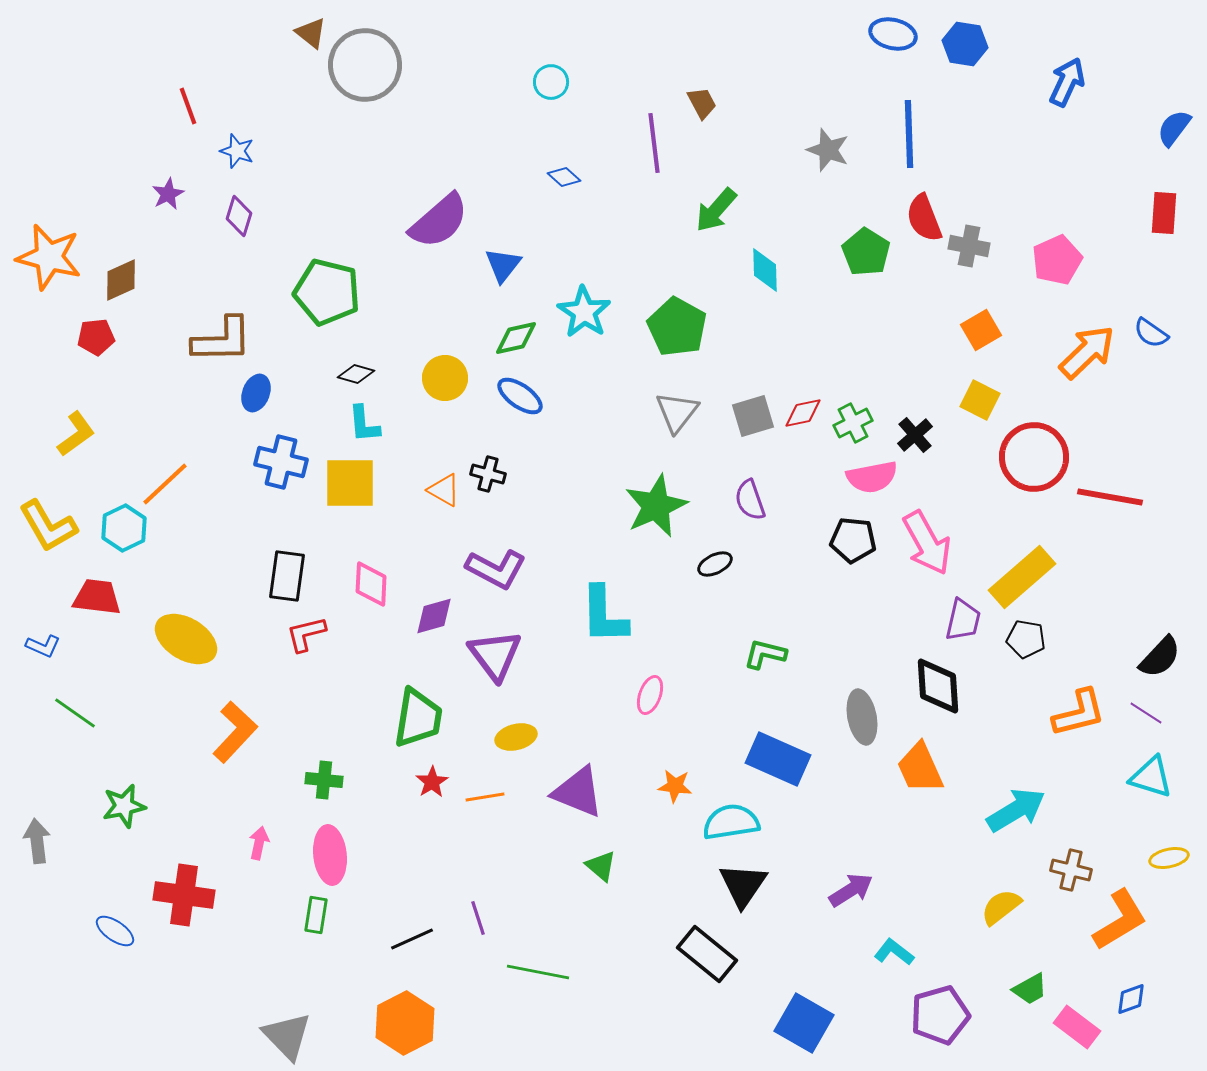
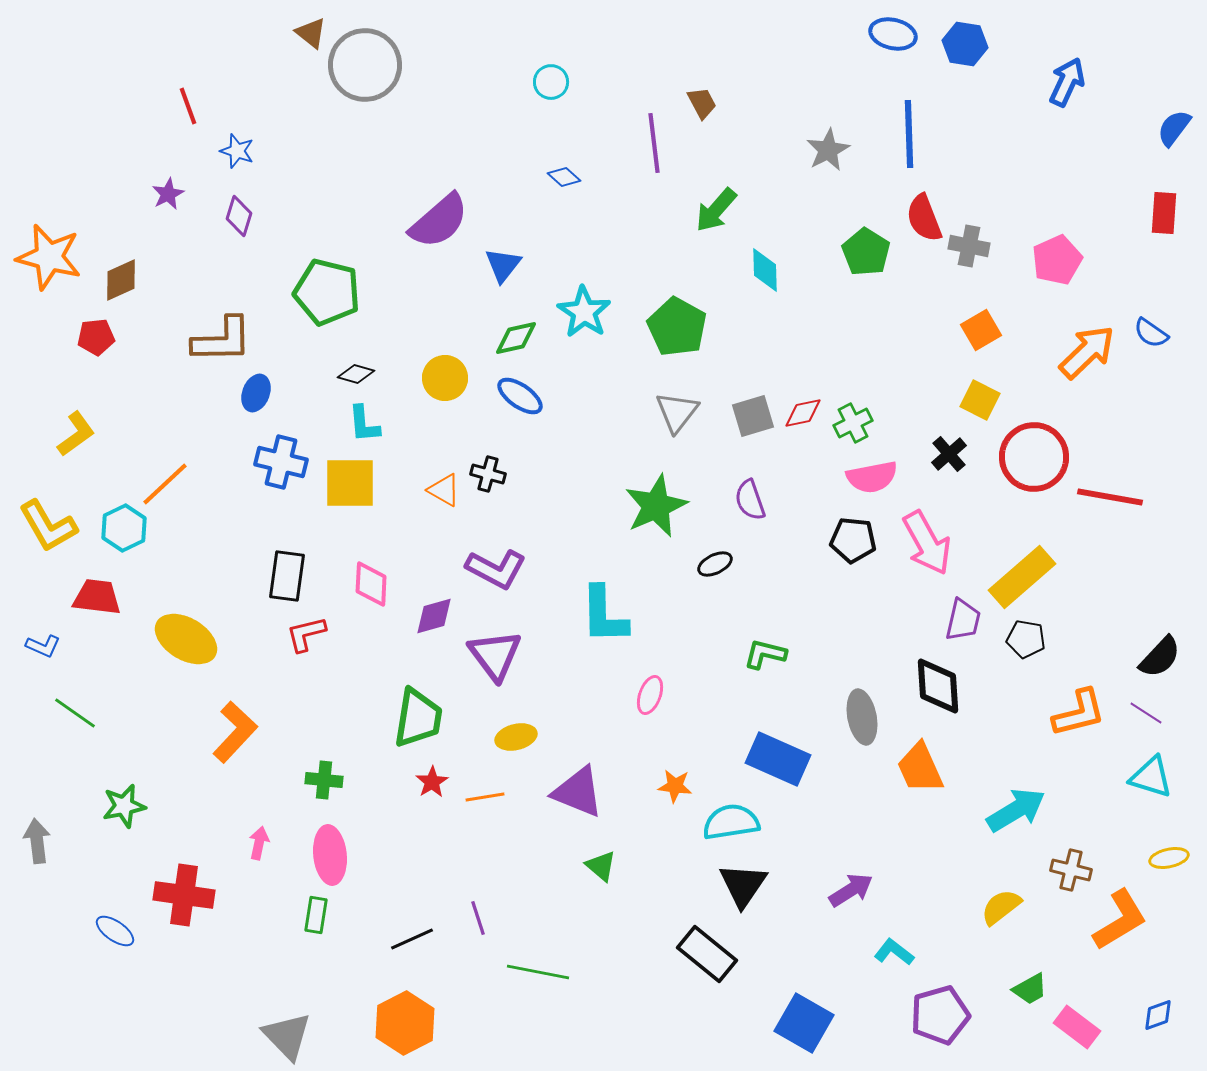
gray star at (828, 150): rotated 24 degrees clockwise
black cross at (915, 435): moved 34 px right, 19 px down
blue diamond at (1131, 999): moved 27 px right, 16 px down
